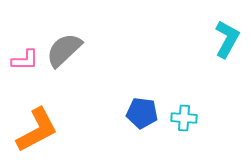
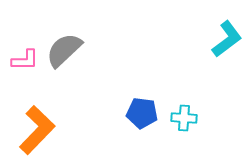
cyan L-shape: rotated 24 degrees clockwise
orange L-shape: rotated 18 degrees counterclockwise
